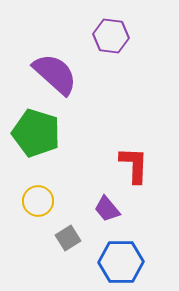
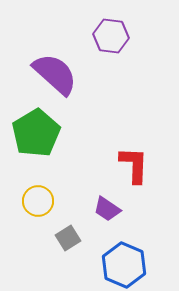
green pentagon: rotated 24 degrees clockwise
purple trapezoid: rotated 16 degrees counterclockwise
blue hexagon: moved 3 px right, 3 px down; rotated 24 degrees clockwise
